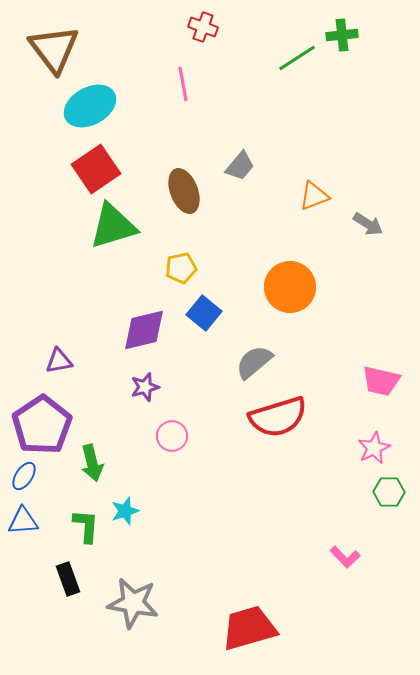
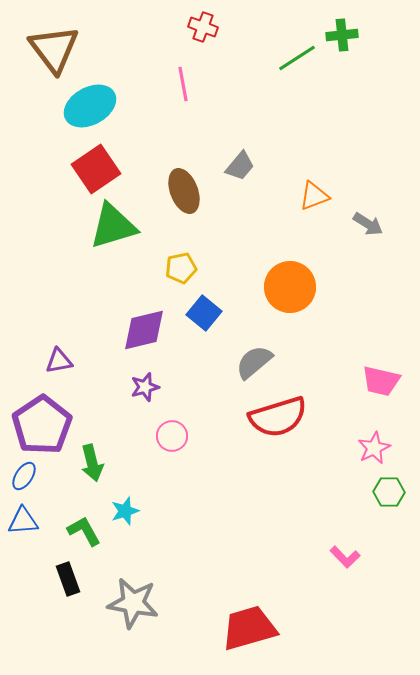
green L-shape: moved 2 px left, 5 px down; rotated 33 degrees counterclockwise
